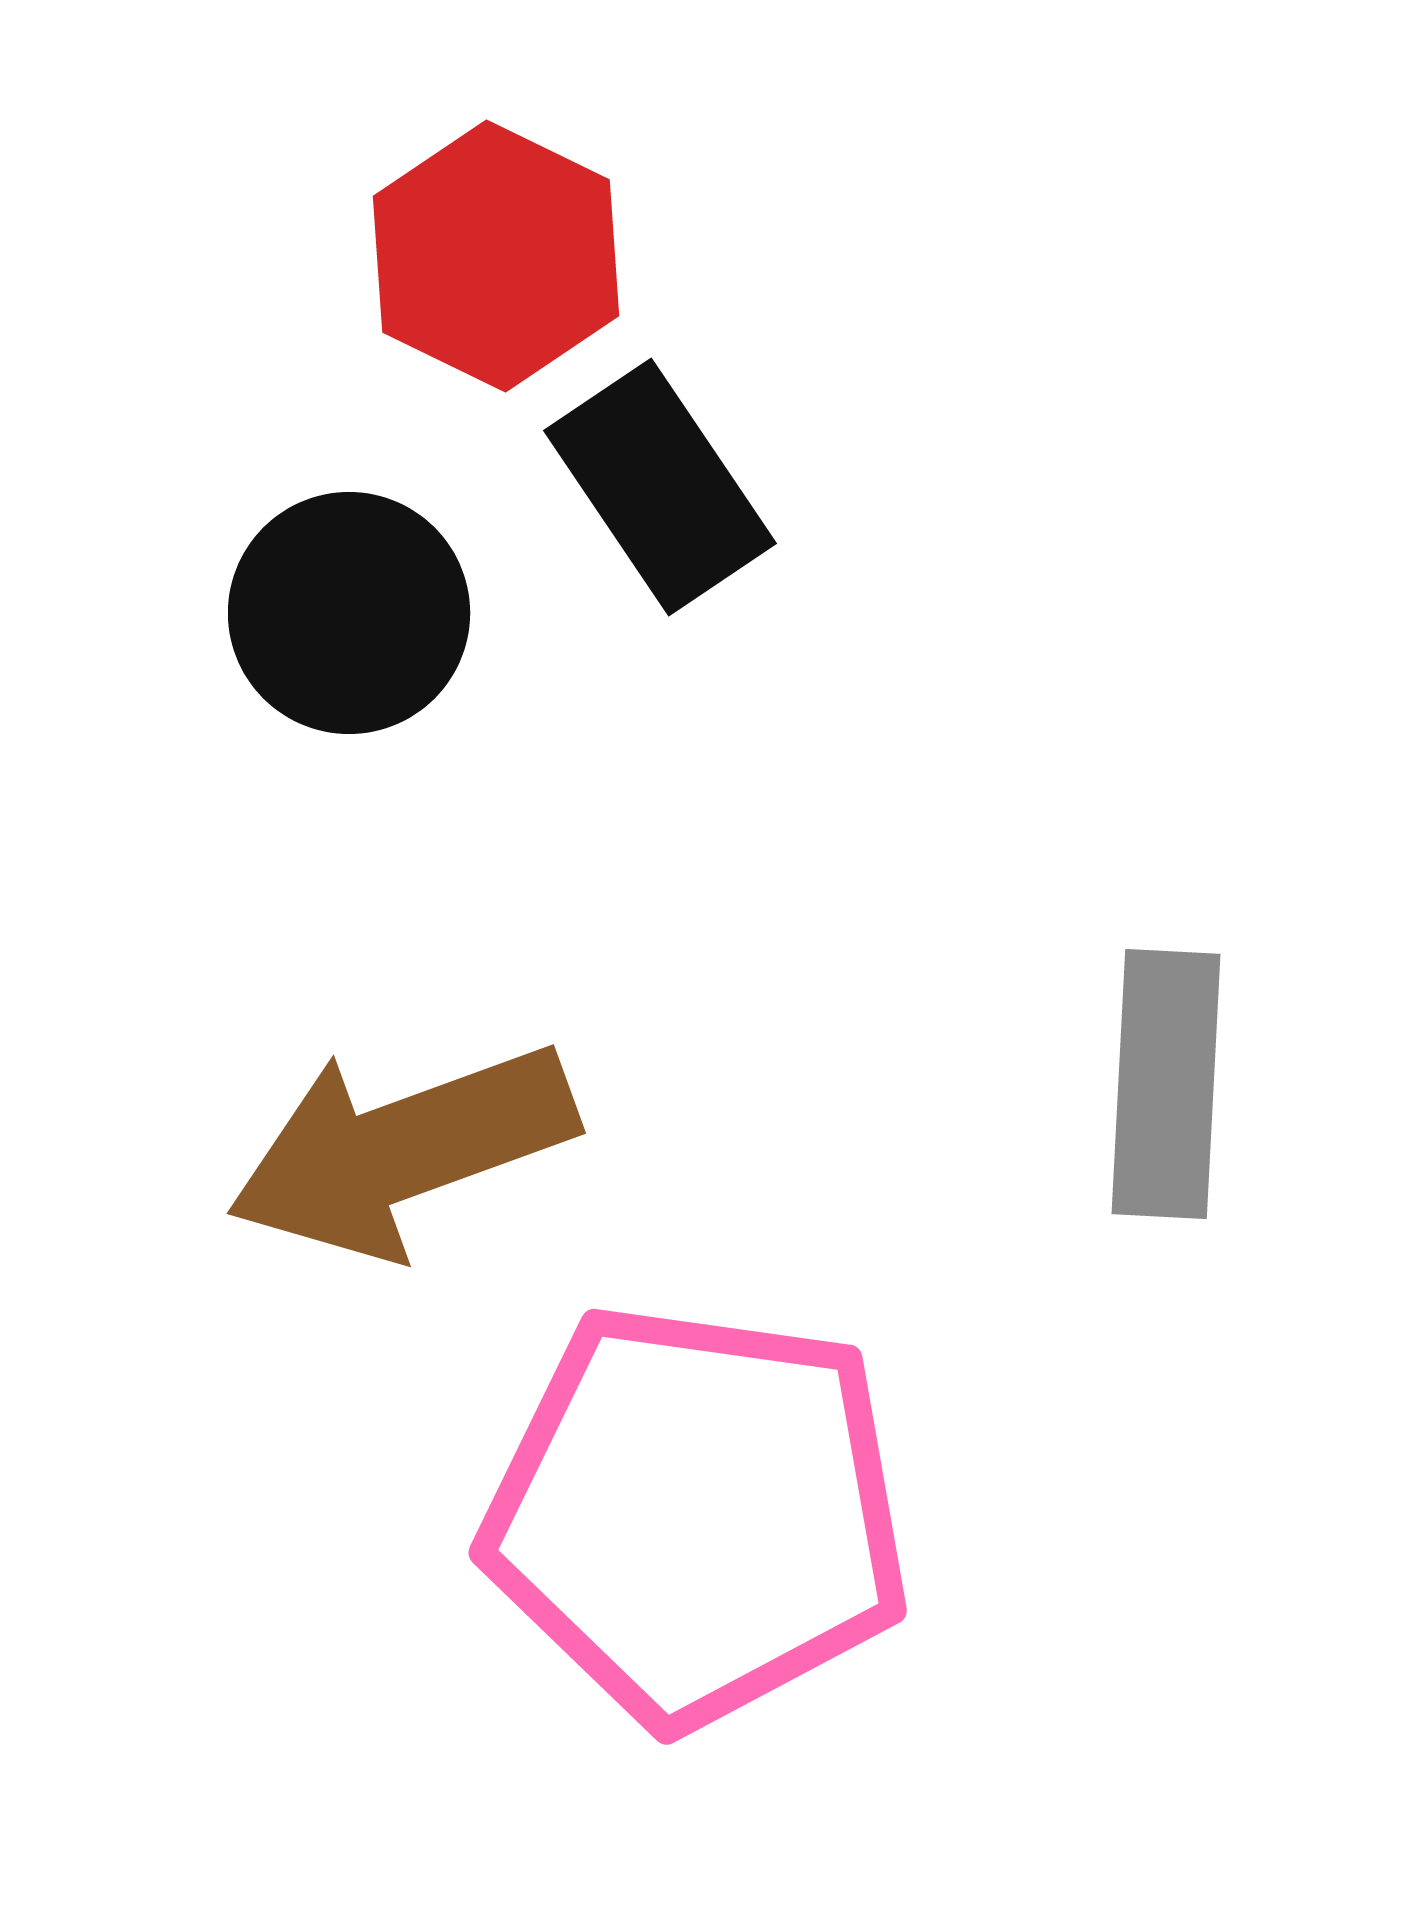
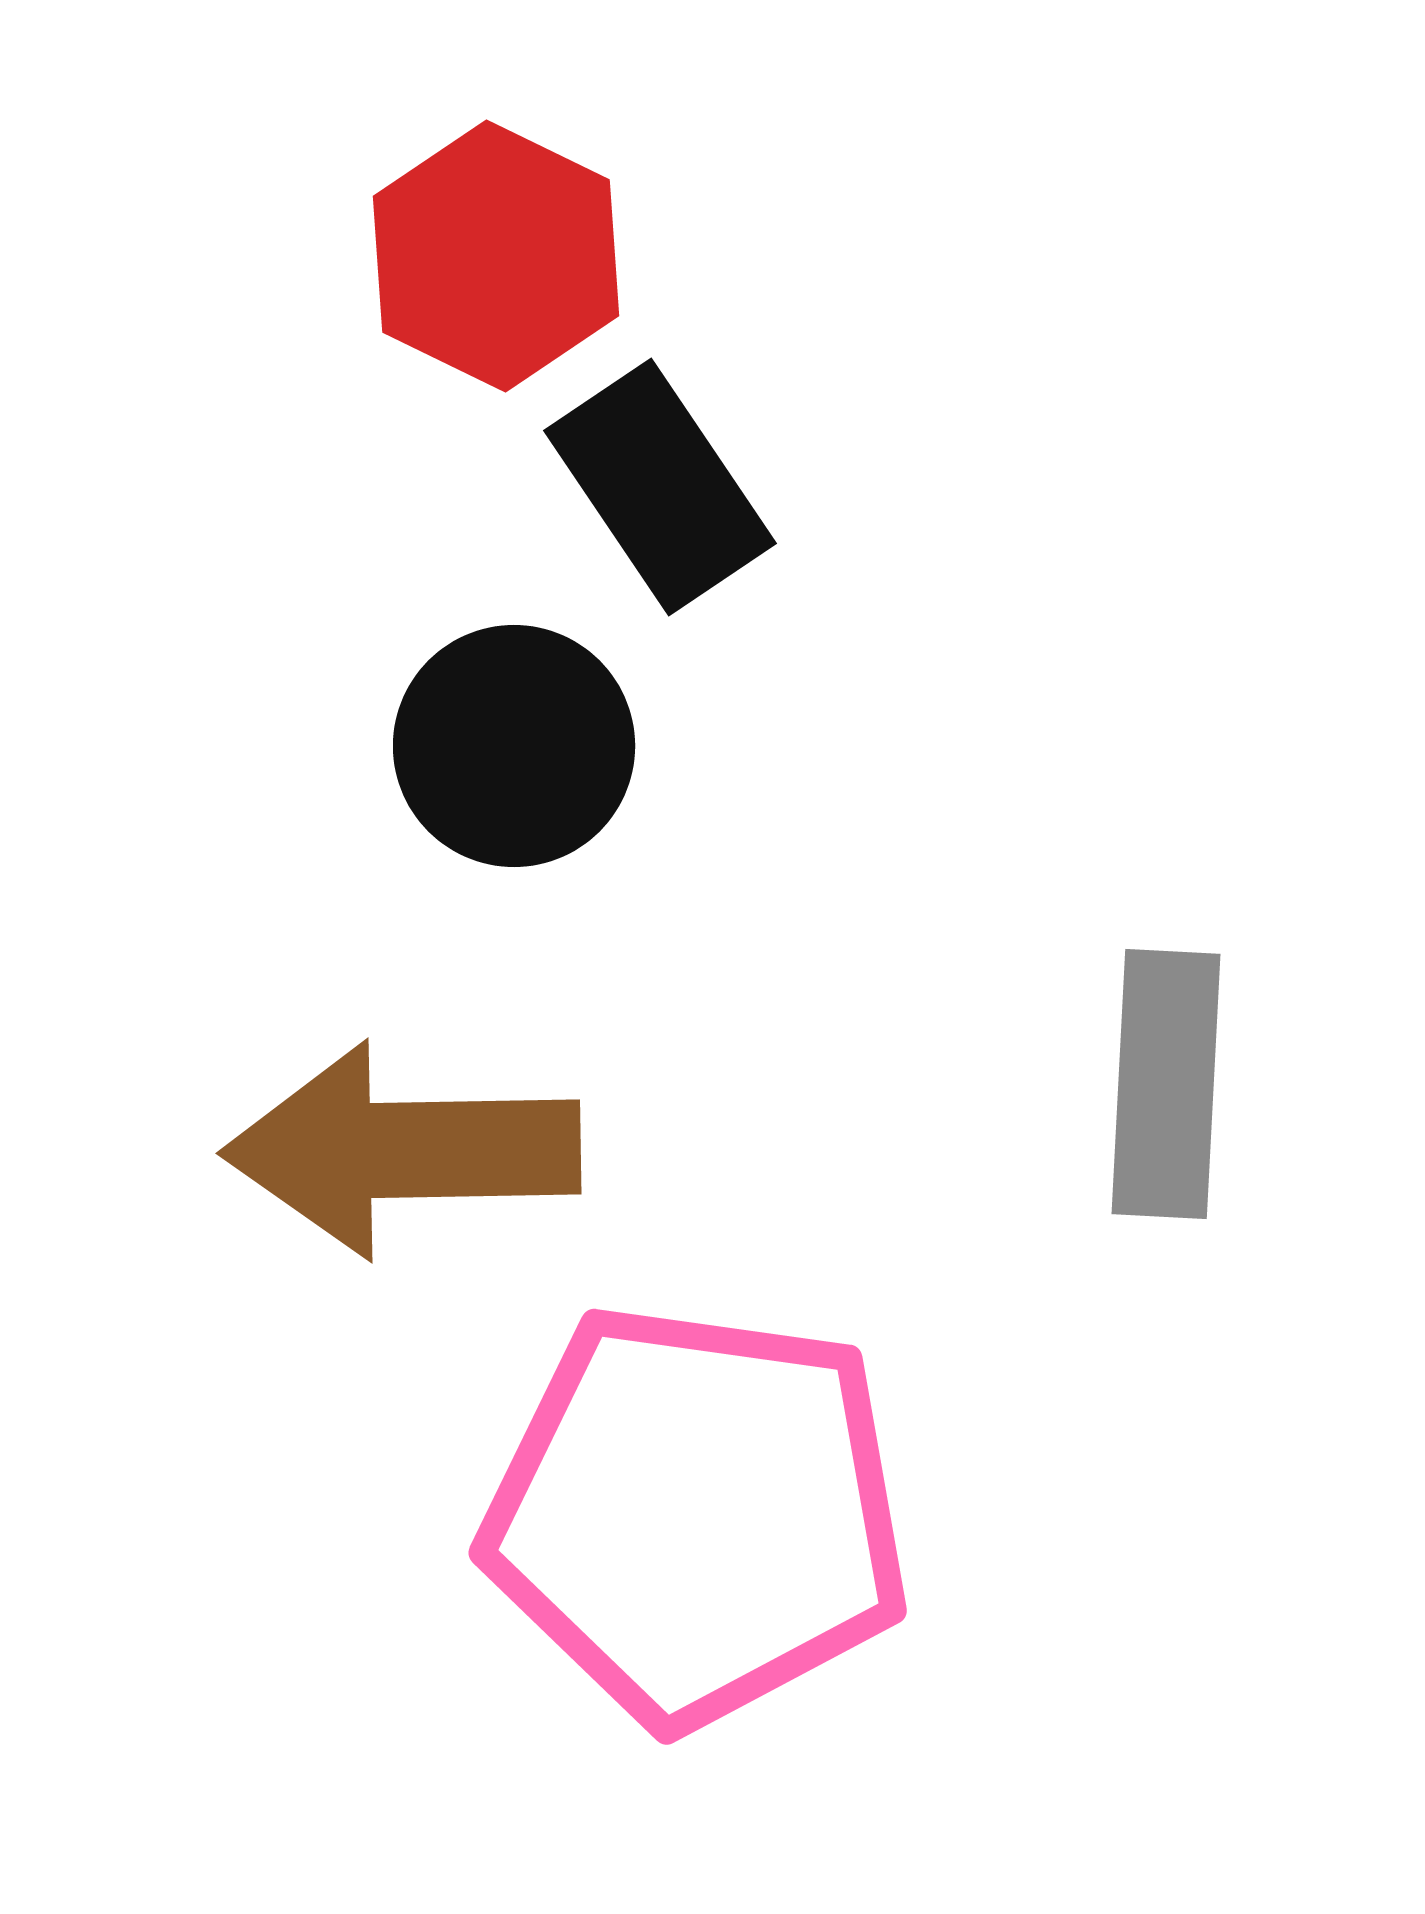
black circle: moved 165 px right, 133 px down
brown arrow: rotated 19 degrees clockwise
